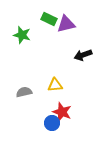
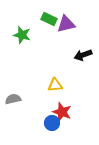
gray semicircle: moved 11 px left, 7 px down
